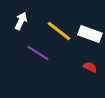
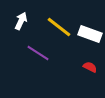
yellow line: moved 4 px up
